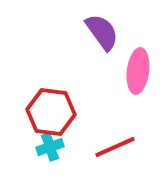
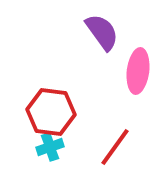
red line: rotated 30 degrees counterclockwise
